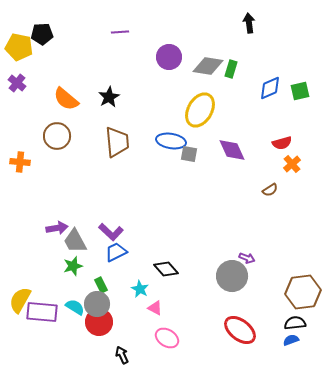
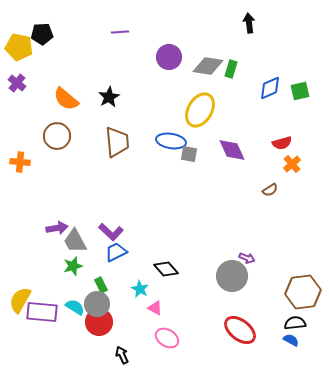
blue semicircle at (291, 340): rotated 49 degrees clockwise
